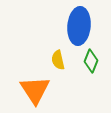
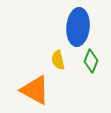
blue ellipse: moved 1 px left, 1 px down
orange triangle: rotated 28 degrees counterclockwise
